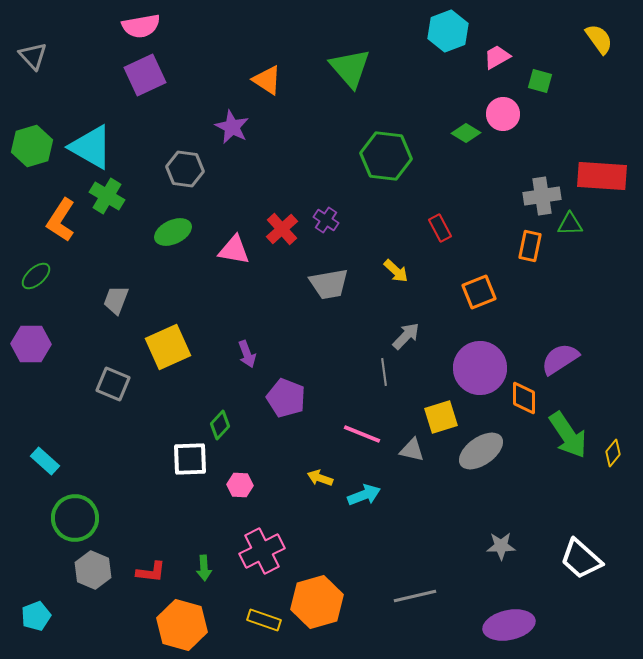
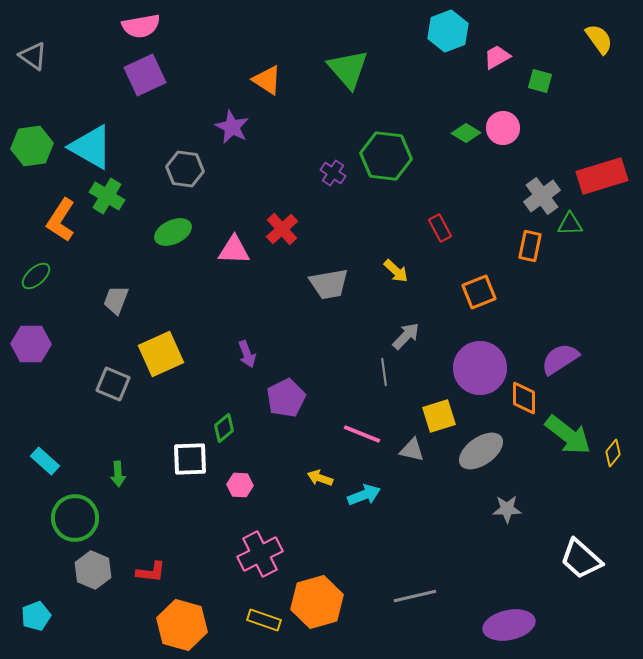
gray triangle at (33, 56): rotated 12 degrees counterclockwise
green triangle at (350, 68): moved 2 px left, 1 px down
pink circle at (503, 114): moved 14 px down
green hexagon at (32, 146): rotated 9 degrees clockwise
red rectangle at (602, 176): rotated 21 degrees counterclockwise
gray cross at (542, 196): rotated 27 degrees counterclockwise
purple cross at (326, 220): moved 7 px right, 47 px up
pink triangle at (234, 250): rotated 8 degrees counterclockwise
yellow square at (168, 347): moved 7 px left, 7 px down
purple pentagon at (286, 398): rotated 24 degrees clockwise
yellow square at (441, 417): moved 2 px left, 1 px up
green diamond at (220, 425): moved 4 px right, 3 px down; rotated 8 degrees clockwise
green arrow at (568, 435): rotated 18 degrees counterclockwise
gray star at (501, 546): moved 6 px right, 37 px up
pink cross at (262, 551): moved 2 px left, 3 px down
green arrow at (204, 568): moved 86 px left, 94 px up
